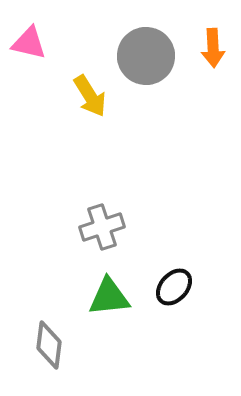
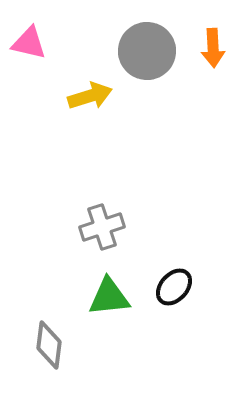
gray circle: moved 1 px right, 5 px up
yellow arrow: rotated 75 degrees counterclockwise
